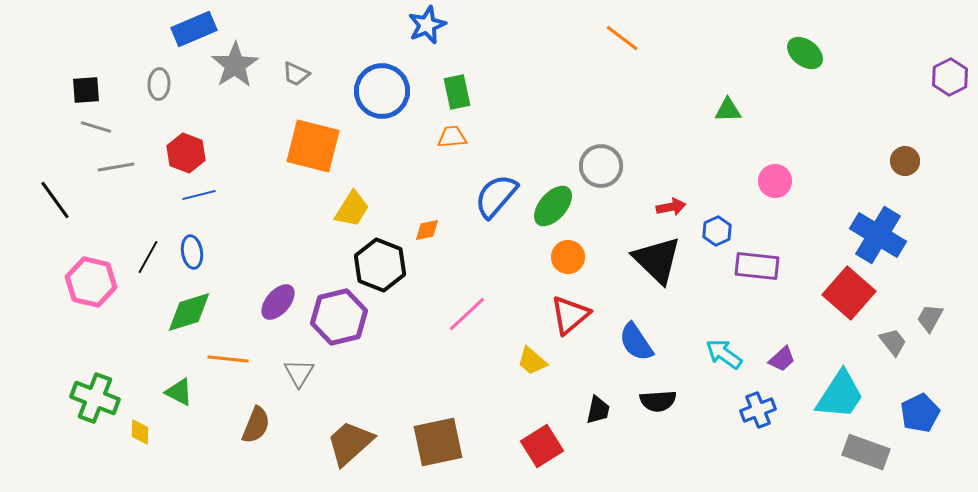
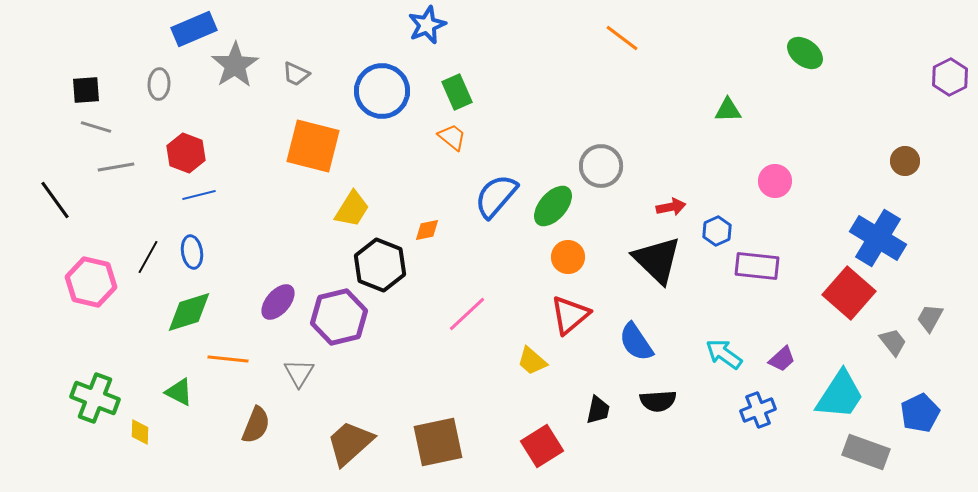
green rectangle at (457, 92): rotated 12 degrees counterclockwise
orange trapezoid at (452, 137): rotated 44 degrees clockwise
blue cross at (878, 235): moved 3 px down
